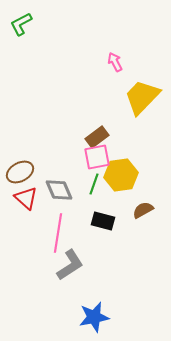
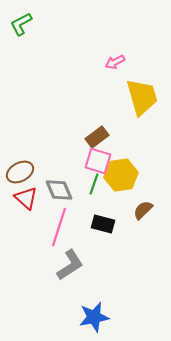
pink arrow: rotated 90 degrees counterclockwise
yellow trapezoid: rotated 120 degrees clockwise
pink square: moved 1 px right, 4 px down; rotated 28 degrees clockwise
brown semicircle: rotated 15 degrees counterclockwise
black rectangle: moved 3 px down
pink line: moved 1 px right, 6 px up; rotated 9 degrees clockwise
